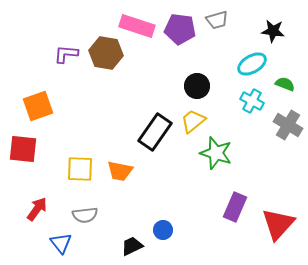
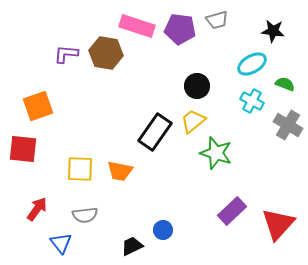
purple rectangle: moved 3 px left, 4 px down; rotated 24 degrees clockwise
